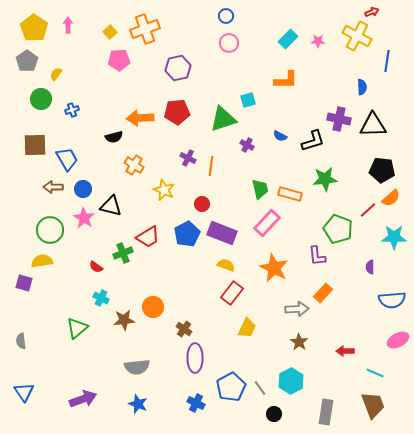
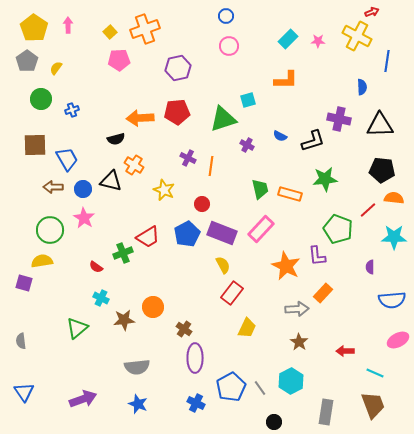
pink circle at (229, 43): moved 3 px down
yellow semicircle at (56, 74): moved 6 px up
black triangle at (373, 125): moved 7 px right
black semicircle at (114, 137): moved 2 px right, 2 px down
orange semicircle at (391, 198): moved 3 px right; rotated 132 degrees counterclockwise
black triangle at (111, 206): moved 25 px up
pink rectangle at (267, 223): moved 6 px left, 6 px down
yellow semicircle at (226, 265): moved 3 px left; rotated 42 degrees clockwise
orange star at (274, 268): moved 12 px right, 2 px up
black circle at (274, 414): moved 8 px down
